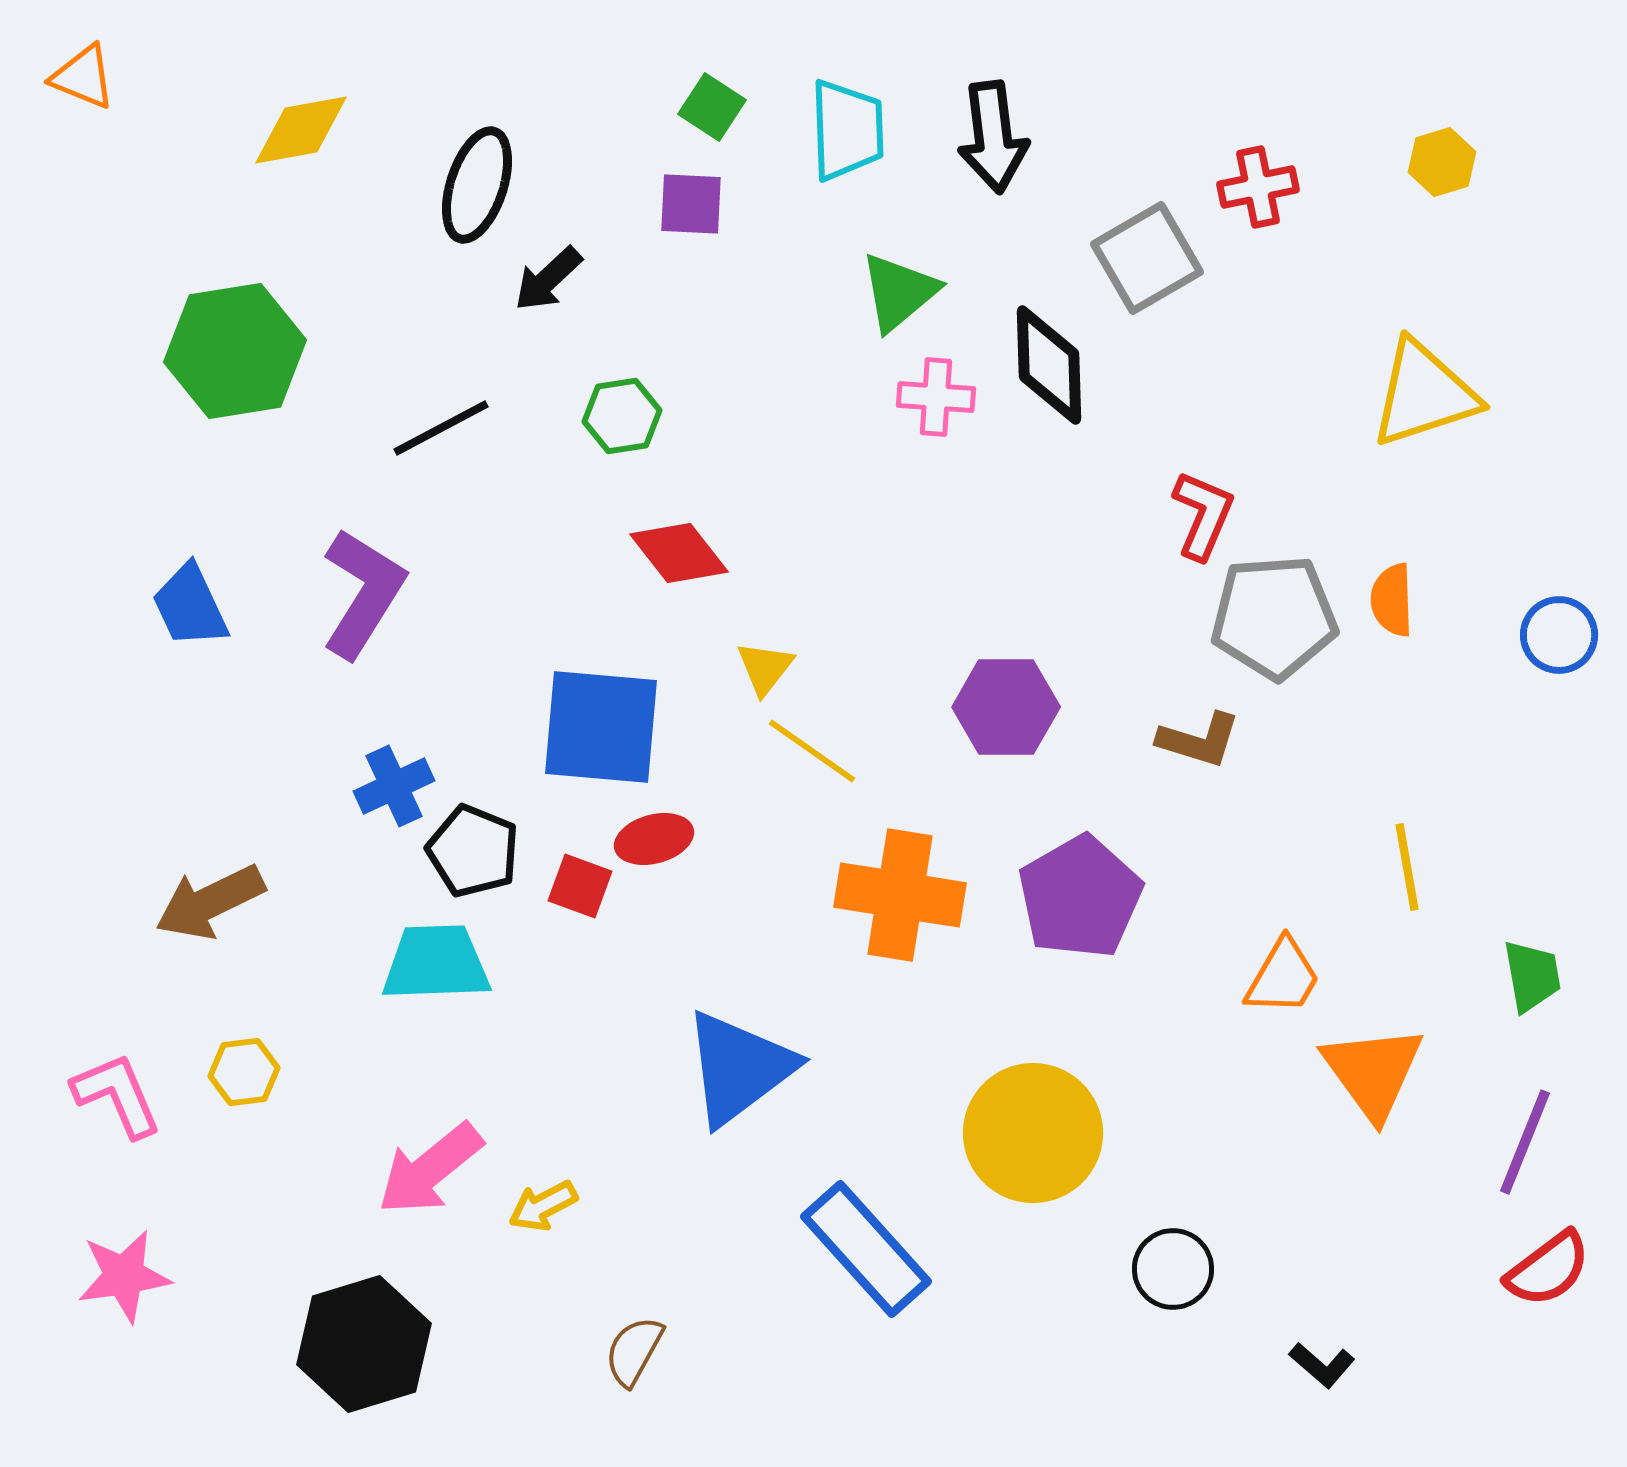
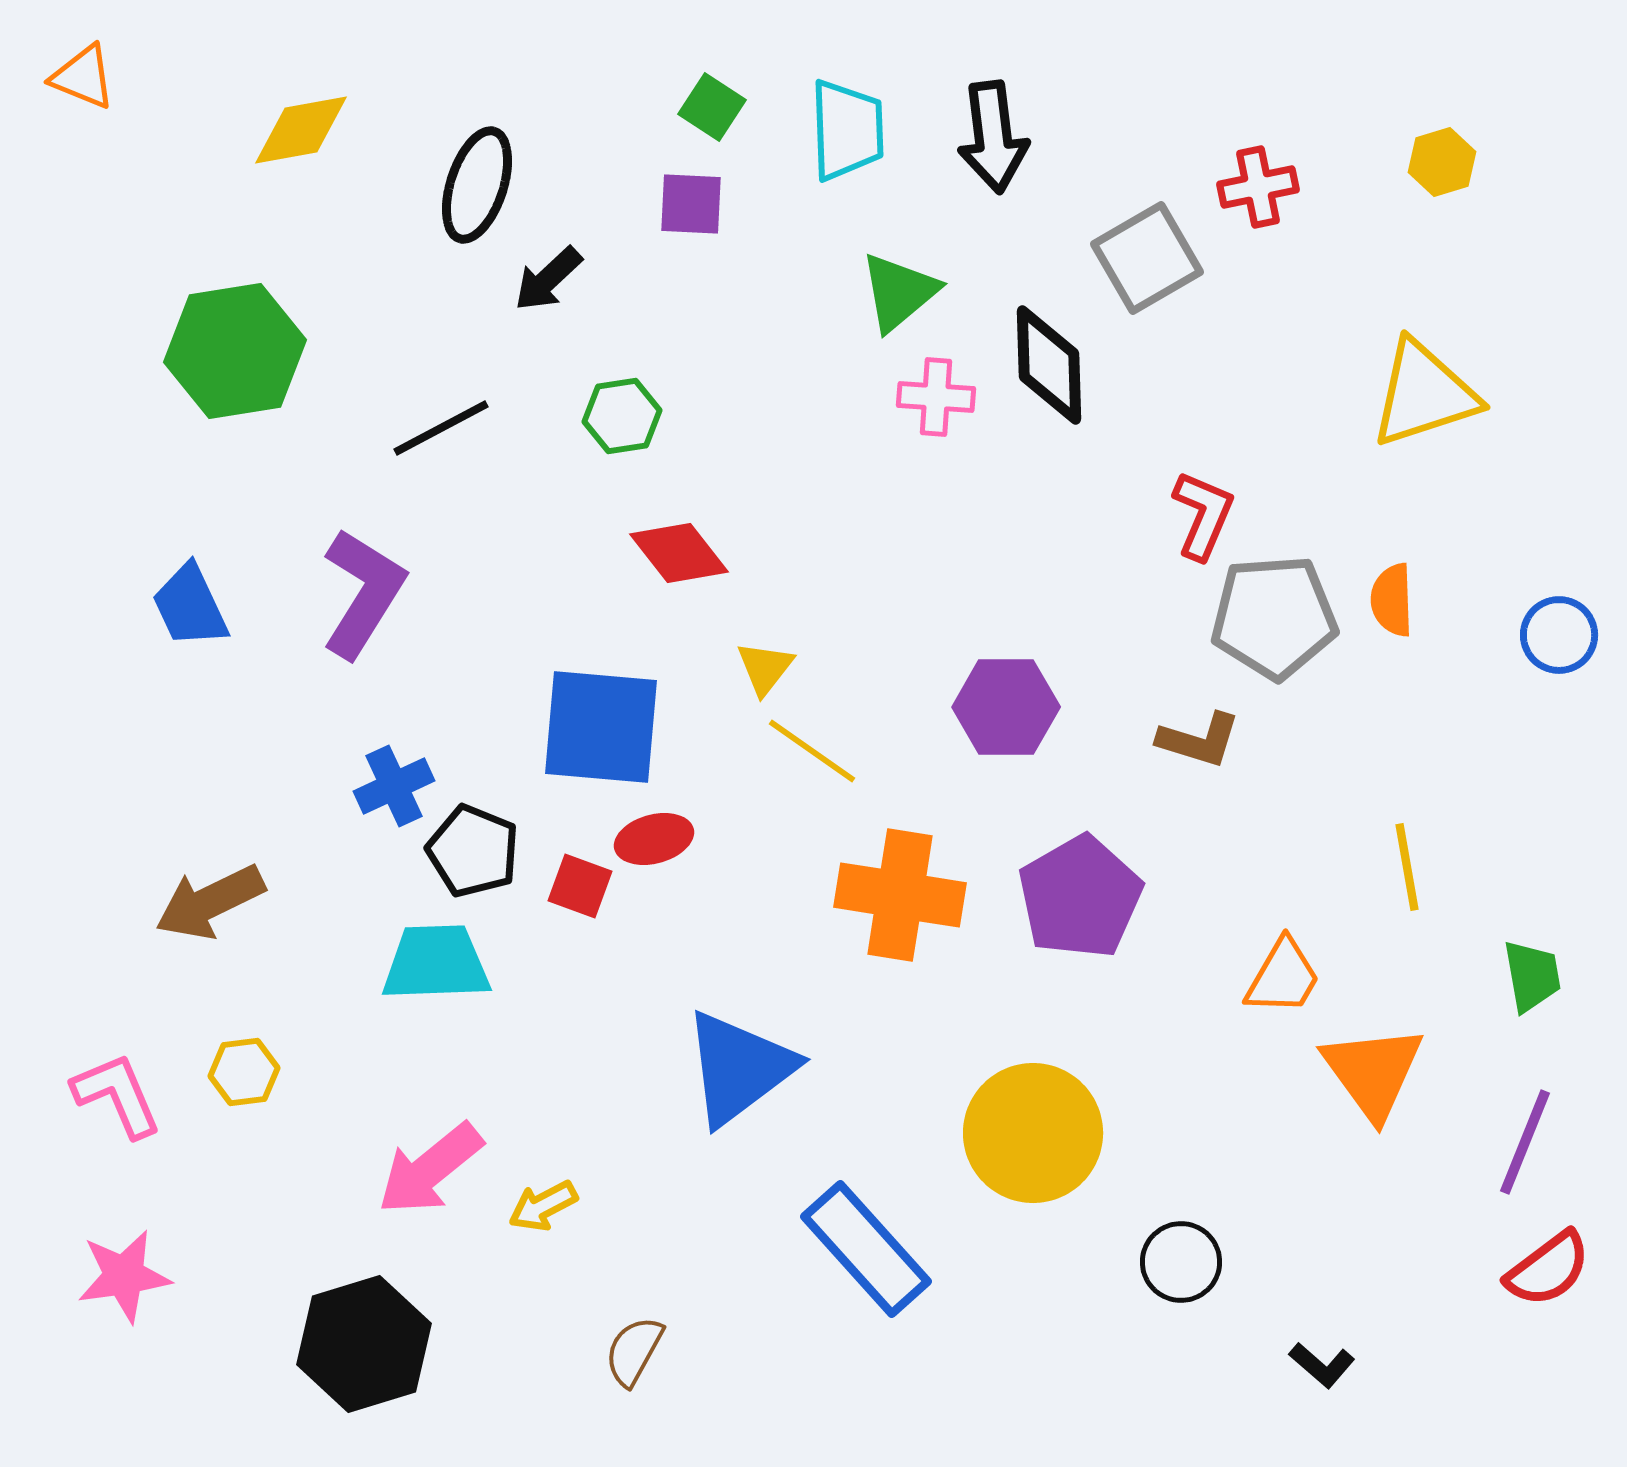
black circle at (1173, 1269): moved 8 px right, 7 px up
